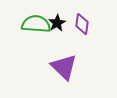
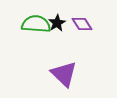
purple diamond: rotated 40 degrees counterclockwise
purple triangle: moved 7 px down
